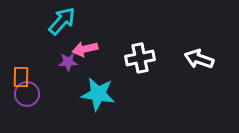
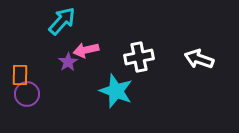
pink arrow: moved 1 px right, 1 px down
white cross: moved 1 px left, 1 px up
purple star: rotated 30 degrees counterclockwise
orange rectangle: moved 1 px left, 2 px up
cyan star: moved 18 px right, 3 px up; rotated 12 degrees clockwise
